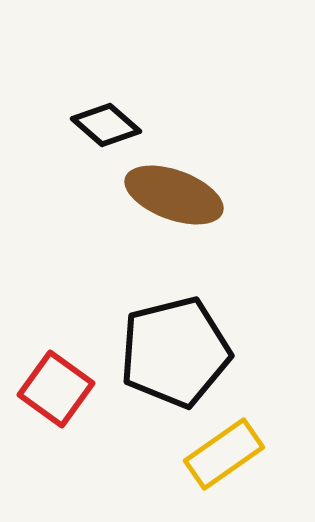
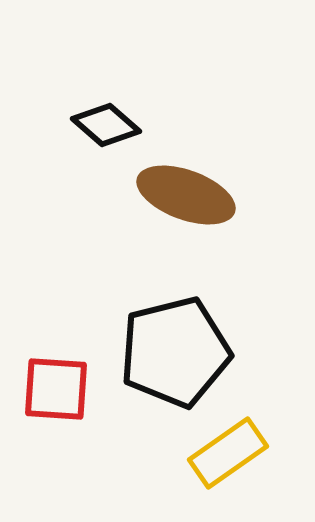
brown ellipse: moved 12 px right
red square: rotated 32 degrees counterclockwise
yellow rectangle: moved 4 px right, 1 px up
